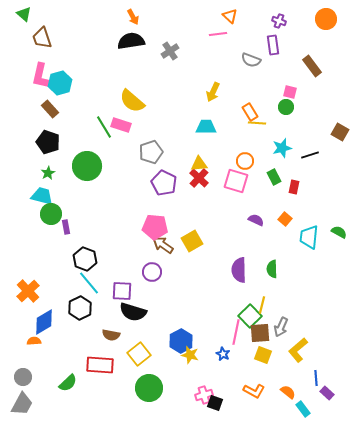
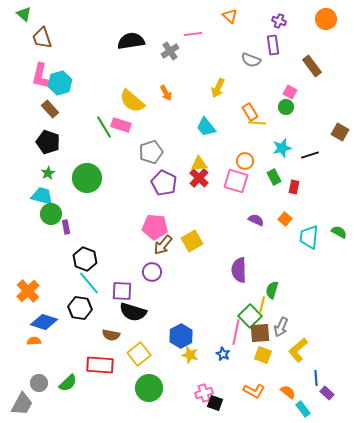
orange arrow at (133, 17): moved 33 px right, 76 px down
pink line at (218, 34): moved 25 px left
yellow arrow at (213, 92): moved 5 px right, 4 px up
pink square at (290, 92): rotated 16 degrees clockwise
cyan trapezoid at (206, 127): rotated 130 degrees counterclockwise
green circle at (87, 166): moved 12 px down
brown arrow at (163, 245): rotated 85 degrees counterclockwise
green semicircle at (272, 269): moved 21 px down; rotated 18 degrees clockwise
black hexagon at (80, 308): rotated 25 degrees counterclockwise
blue diamond at (44, 322): rotated 48 degrees clockwise
blue hexagon at (181, 341): moved 5 px up
gray circle at (23, 377): moved 16 px right, 6 px down
pink cross at (204, 395): moved 2 px up
